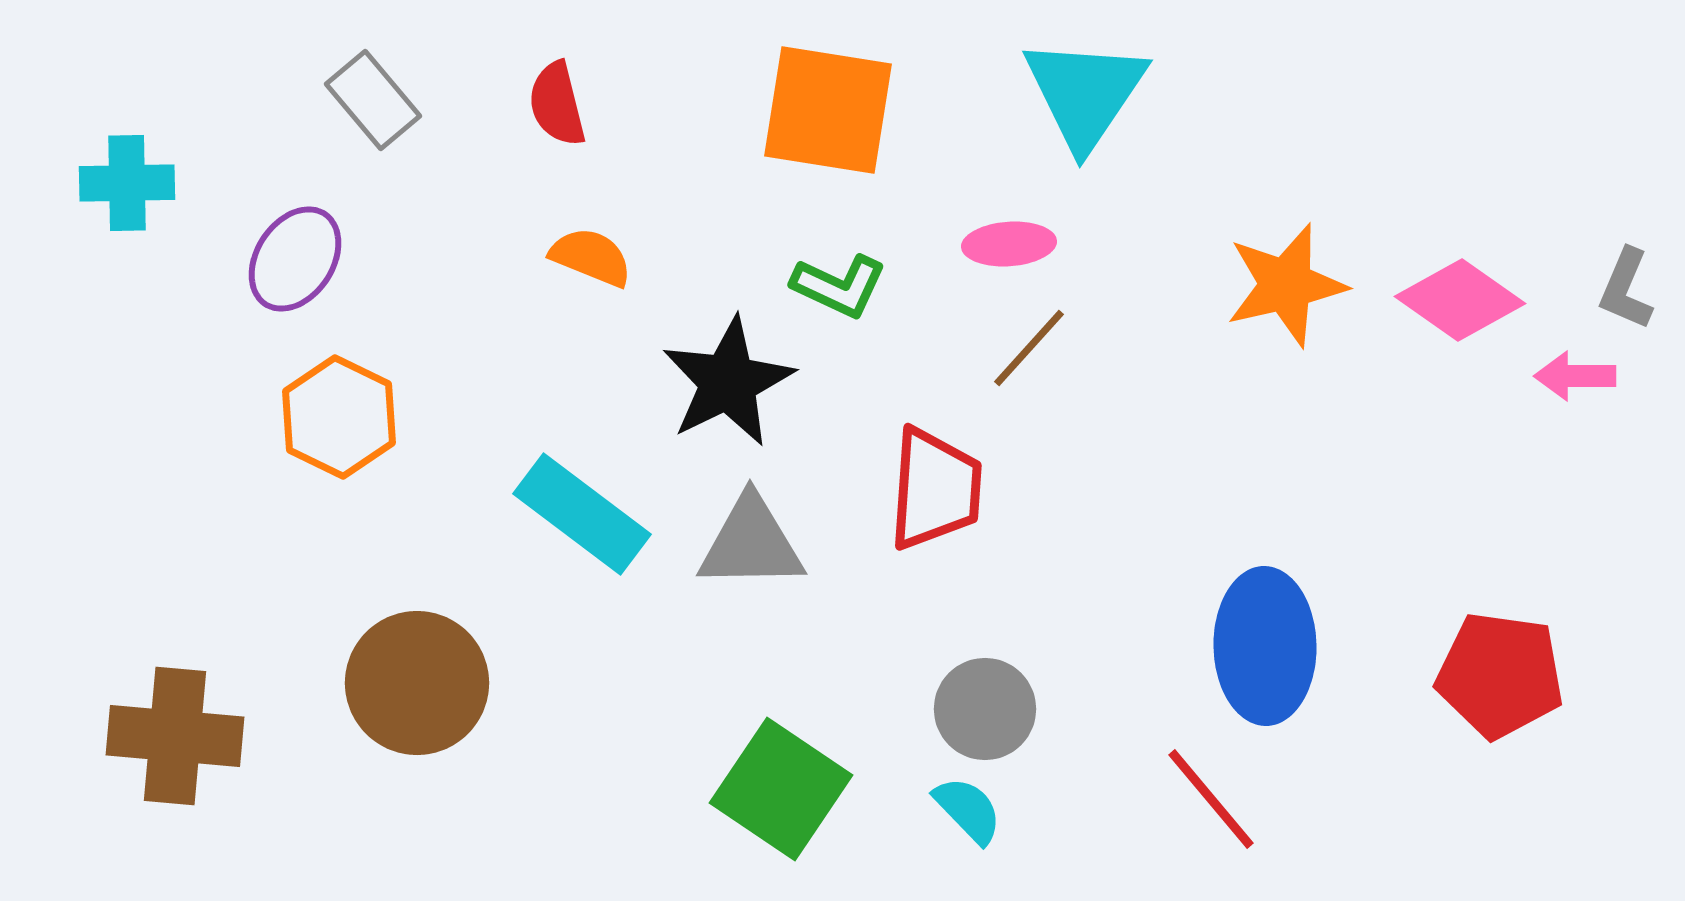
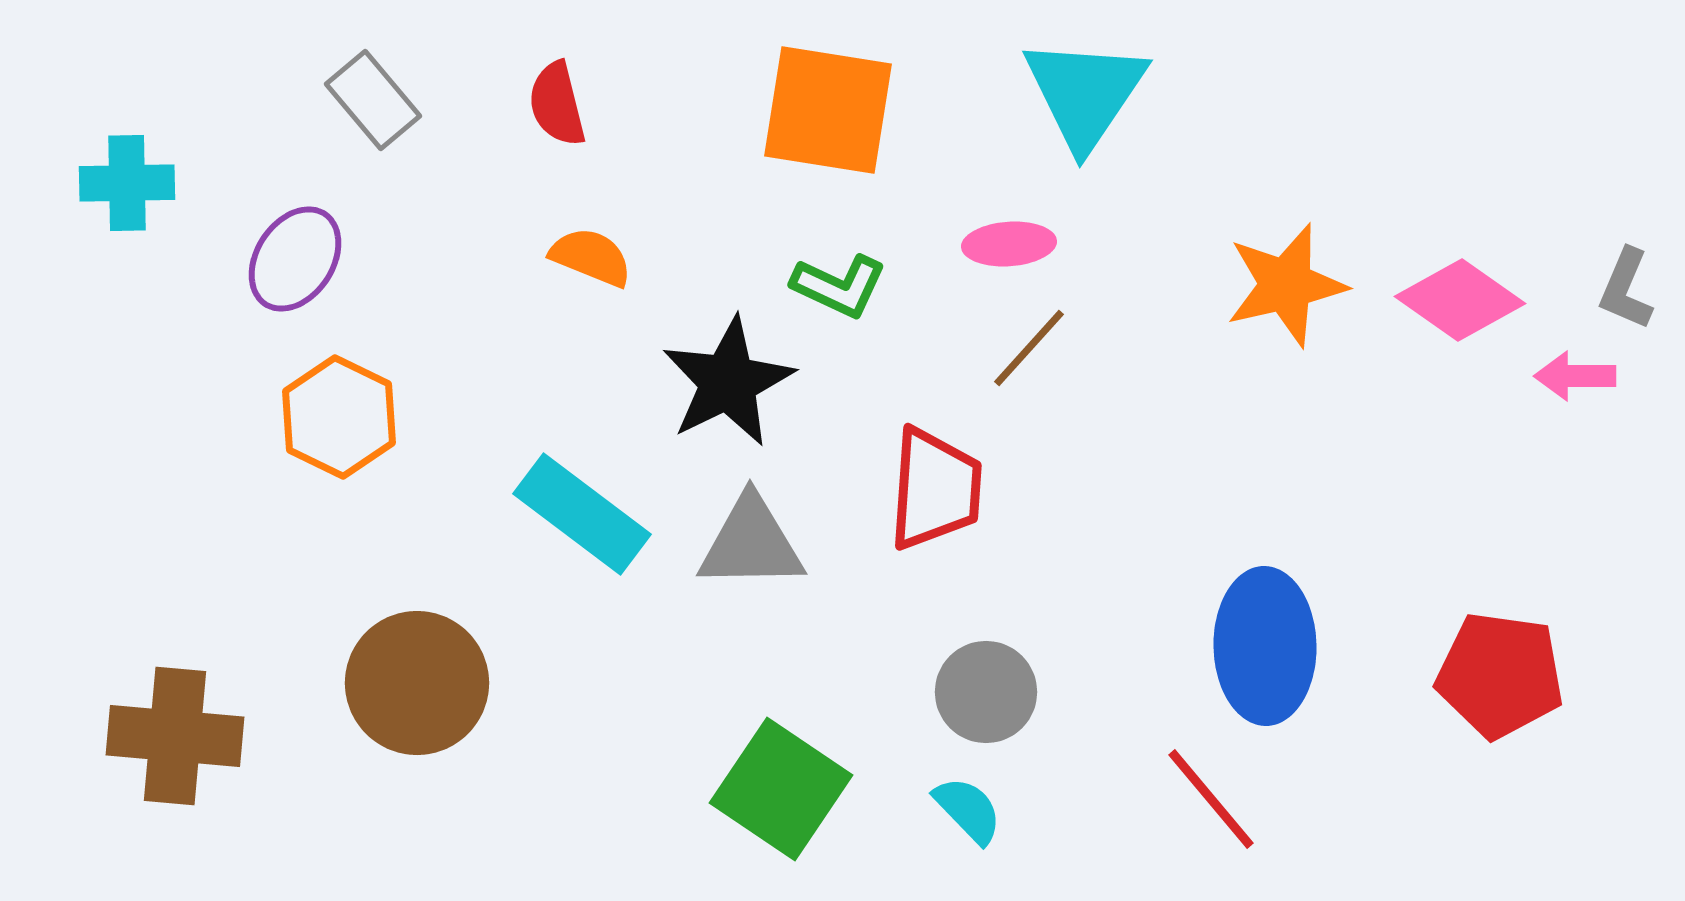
gray circle: moved 1 px right, 17 px up
